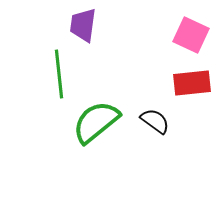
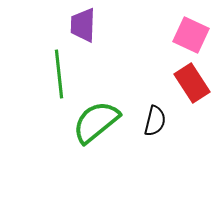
purple trapezoid: rotated 6 degrees counterclockwise
red rectangle: rotated 63 degrees clockwise
black semicircle: rotated 68 degrees clockwise
